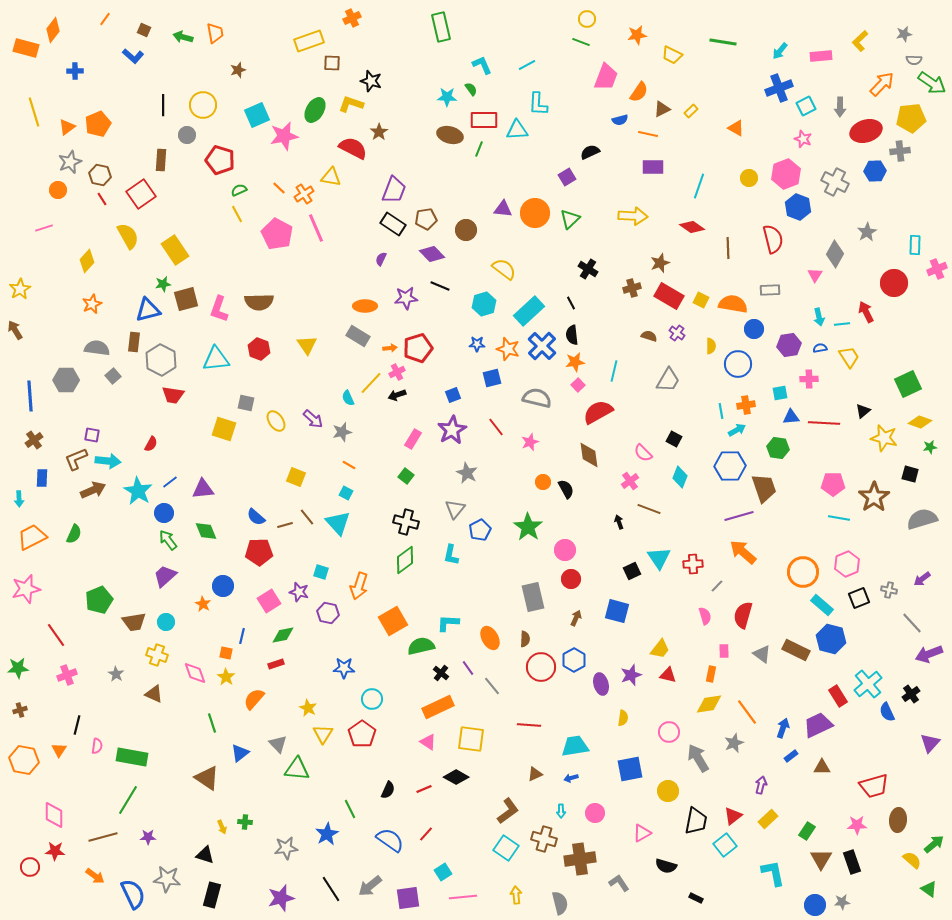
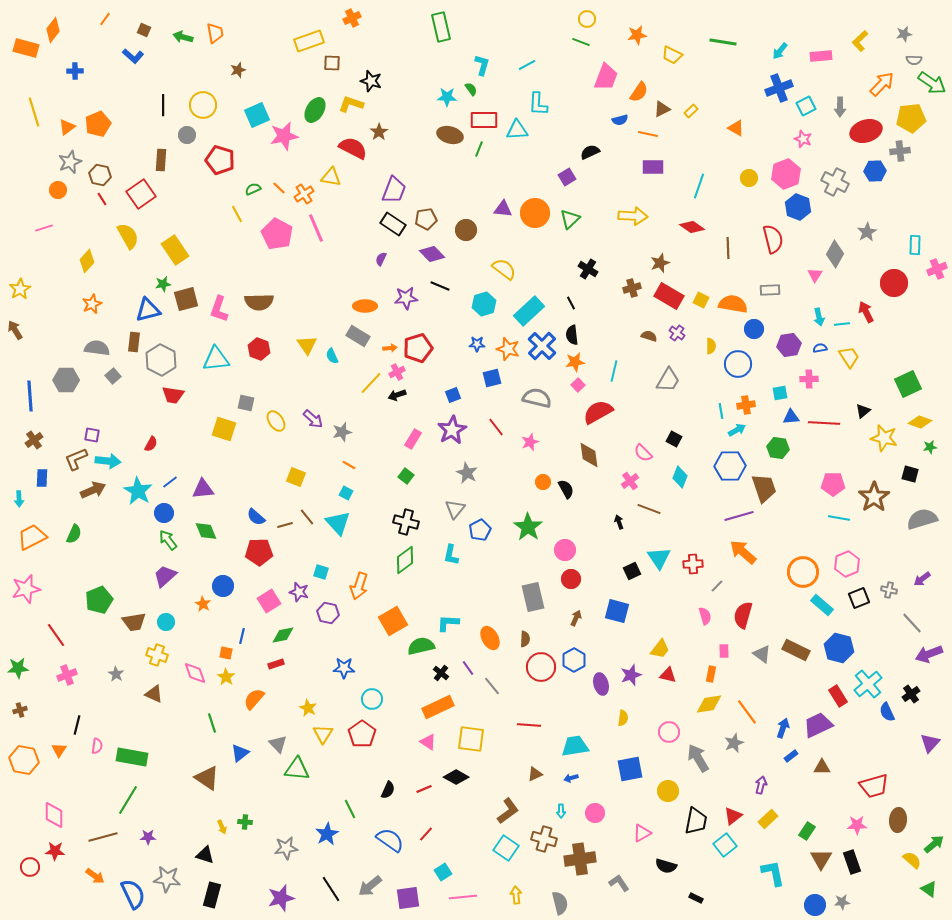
cyan L-shape at (482, 65): rotated 40 degrees clockwise
green semicircle at (239, 190): moved 14 px right, 1 px up
cyan semicircle at (348, 398): moved 16 px left, 42 px up
blue hexagon at (831, 639): moved 8 px right, 9 px down
